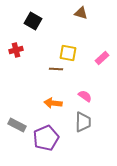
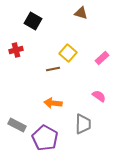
yellow square: rotated 30 degrees clockwise
brown line: moved 3 px left; rotated 16 degrees counterclockwise
pink semicircle: moved 14 px right
gray trapezoid: moved 2 px down
purple pentagon: moved 1 px left; rotated 20 degrees counterclockwise
